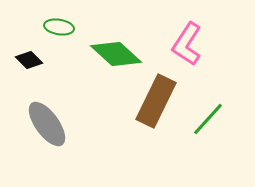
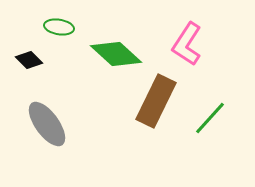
green line: moved 2 px right, 1 px up
